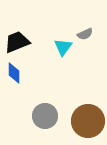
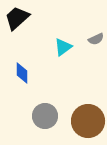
gray semicircle: moved 11 px right, 5 px down
black trapezoid: moved 24 px up; rotated 20 degrees counterclockwise
cyan triangle: rotated 18 degrees clockwise
blue diamond: moved 8 px right
